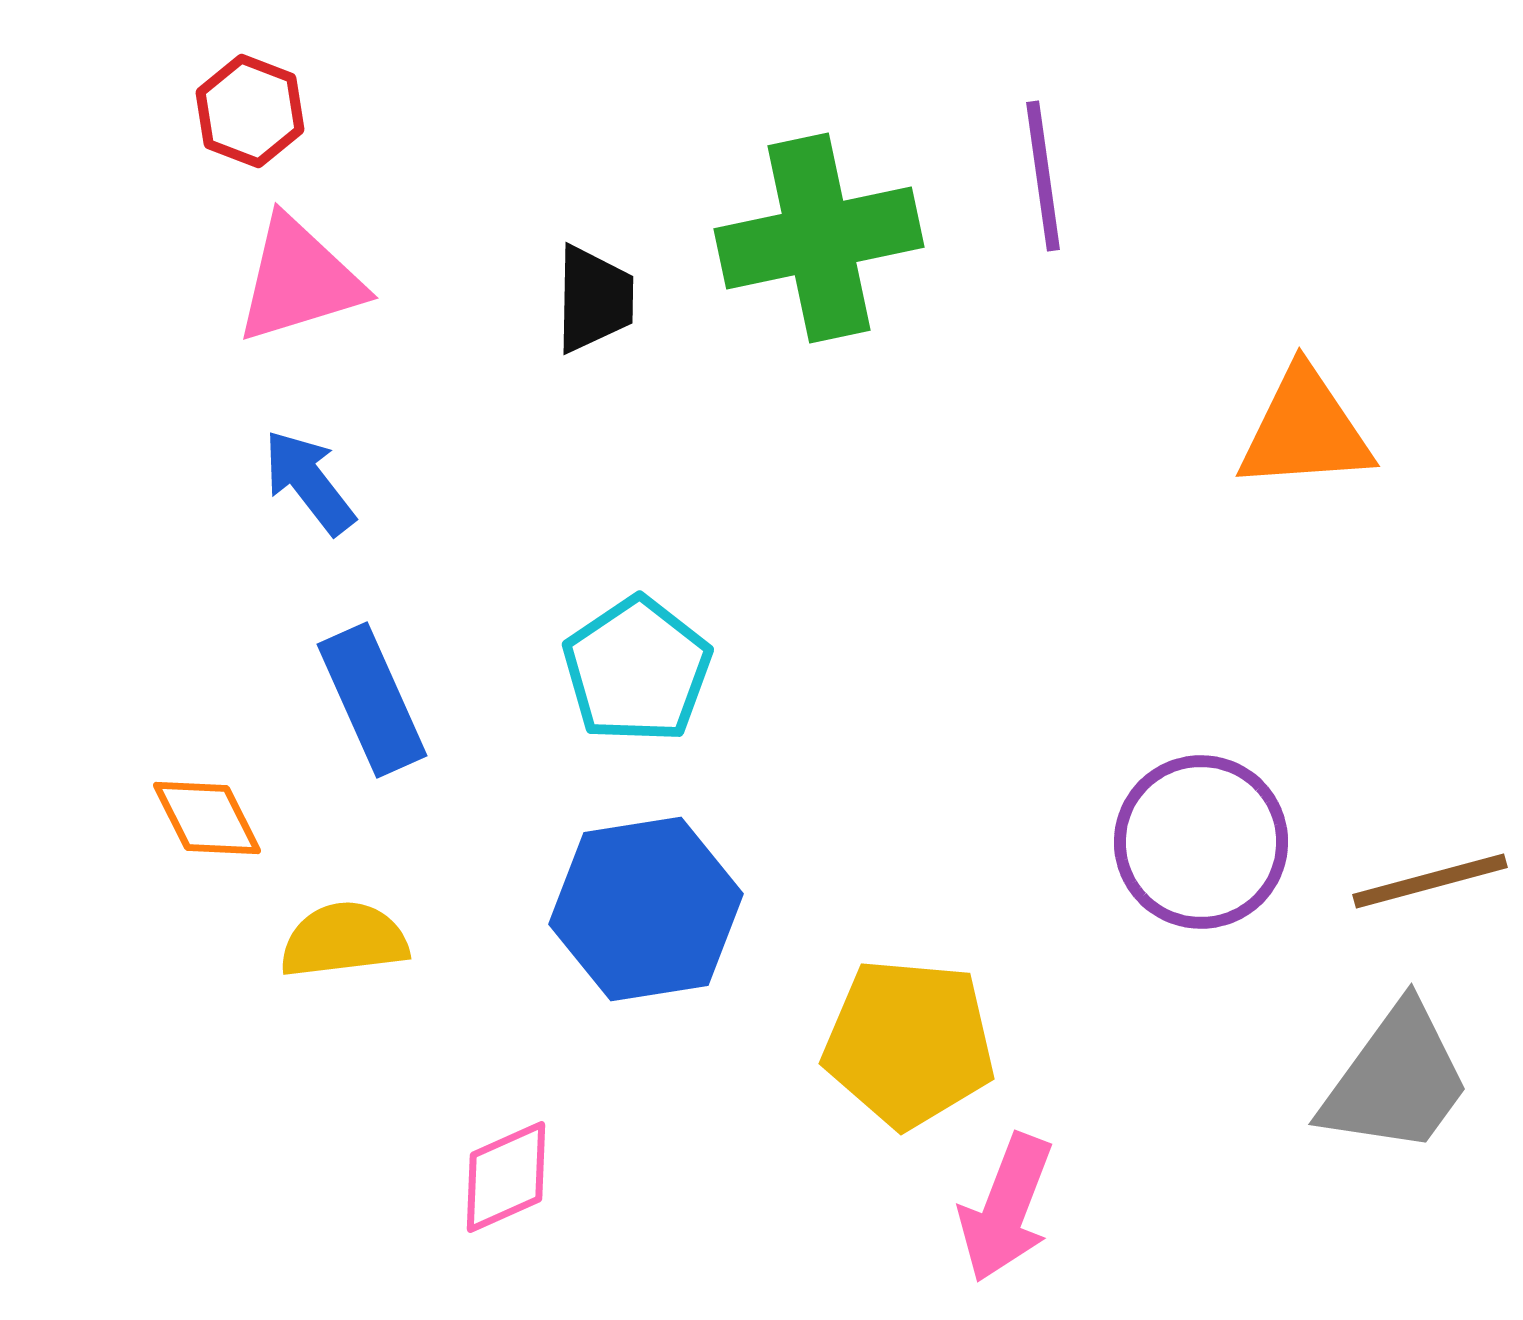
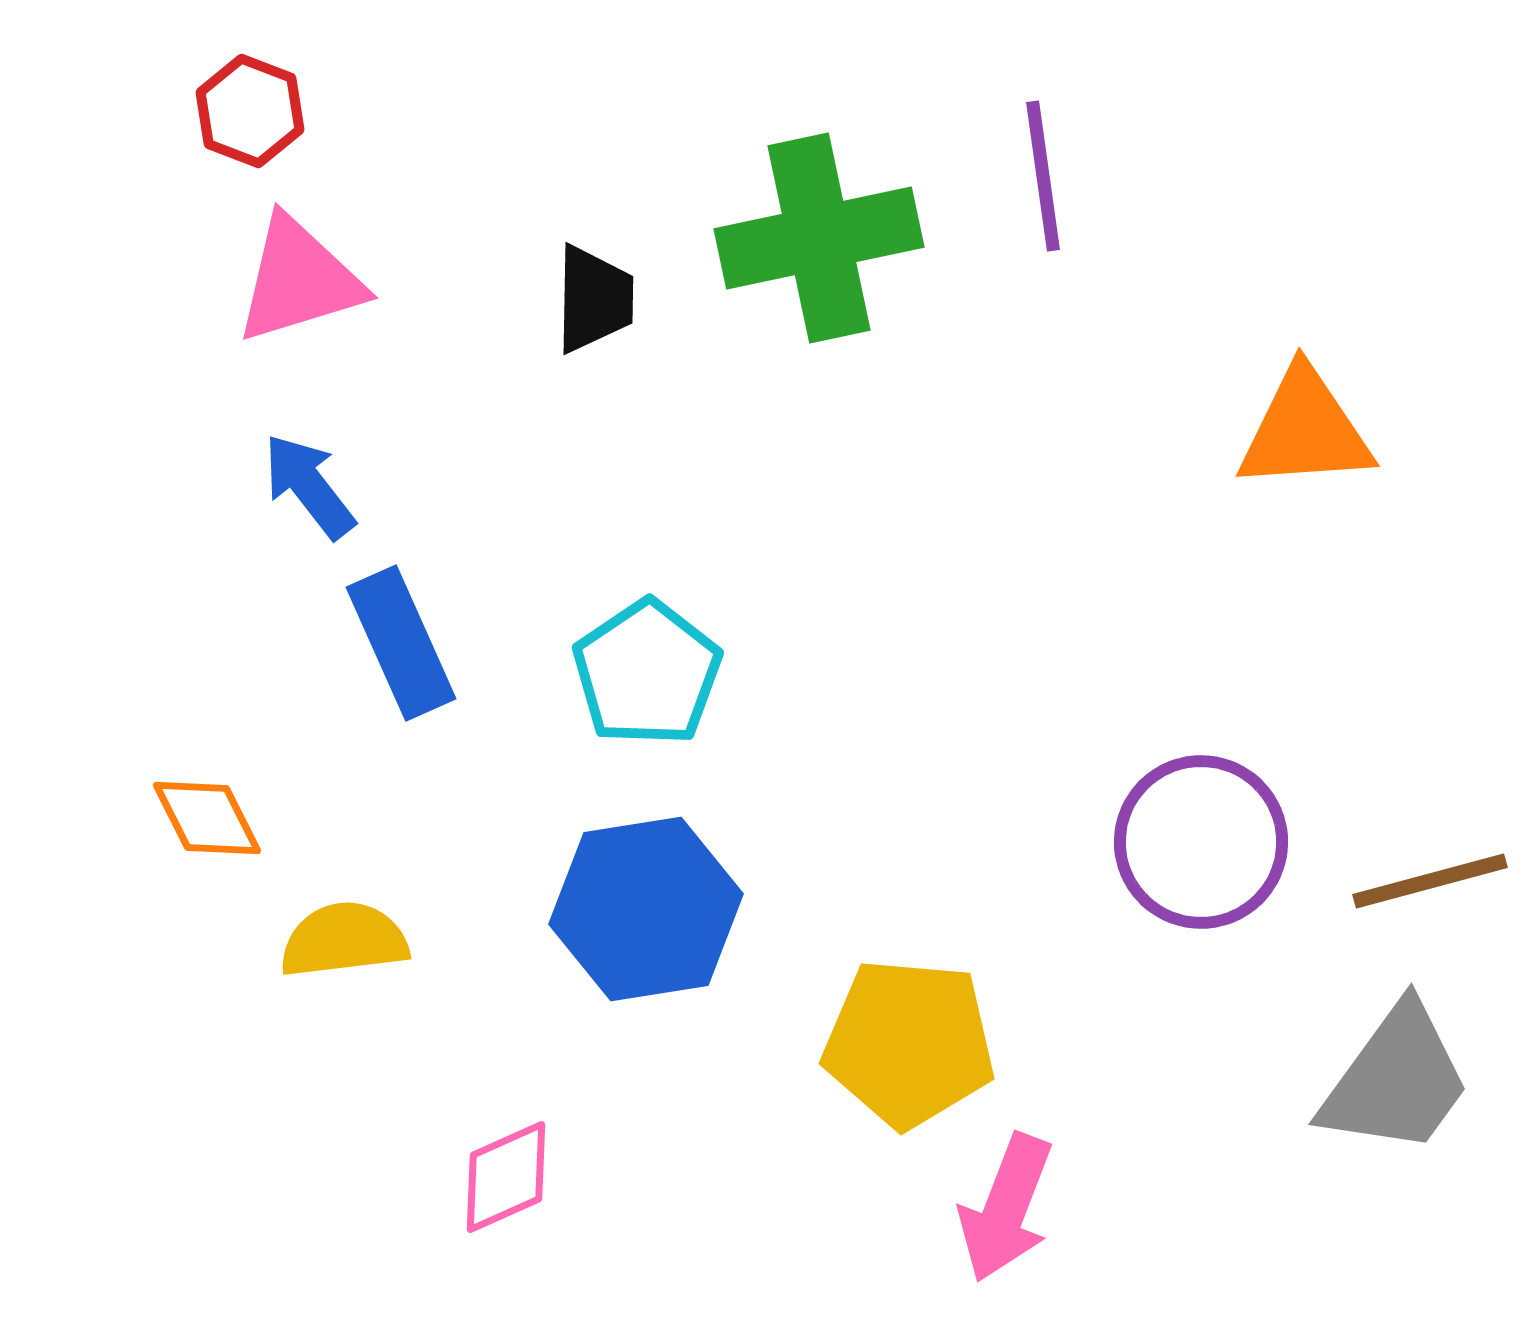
blue arrow: moved 4 px down
cyan pentagon: moved 10 px right, 3 px down
blue rectangle: moved 29 px right, 57 px up
